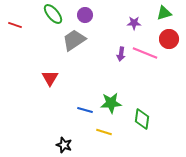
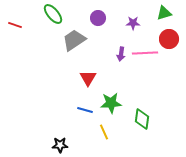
purple circle: moved 13 px right, 3 px down
purple star: moved 1 px left
pink line: rotated 25 degrees counterclockwise
red triangle: moved 38 px right
yellow line: rotated 49 degrees clockwise
black star: moved 4 px left; rotated 21 degrees counterclockwise
